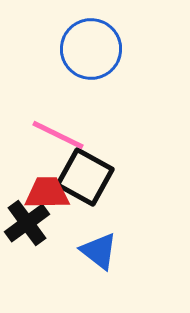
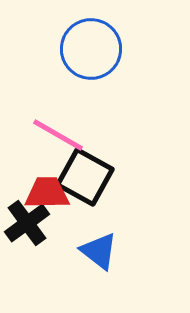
pink line: rotated 4 degrees clockwise
